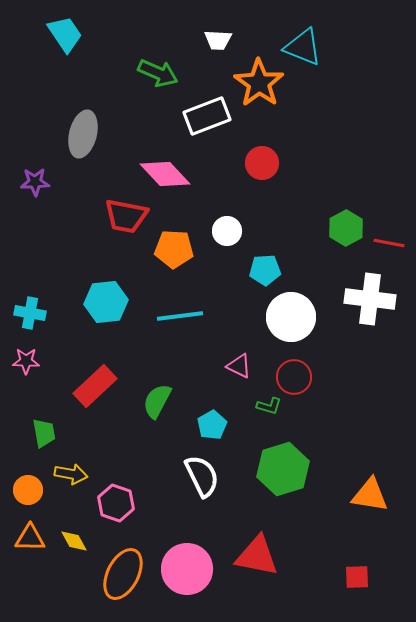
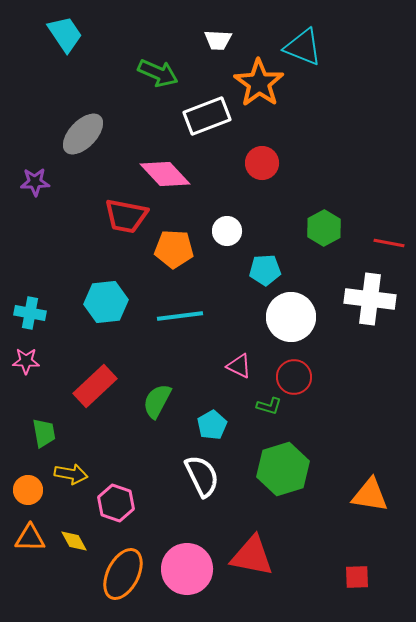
gray ellipse at (83, 134): rotated 30 degrees clockwise
green hexagon at (346, 228): moved 22 px left
red triangle at (257, 556): moved 5 px left
